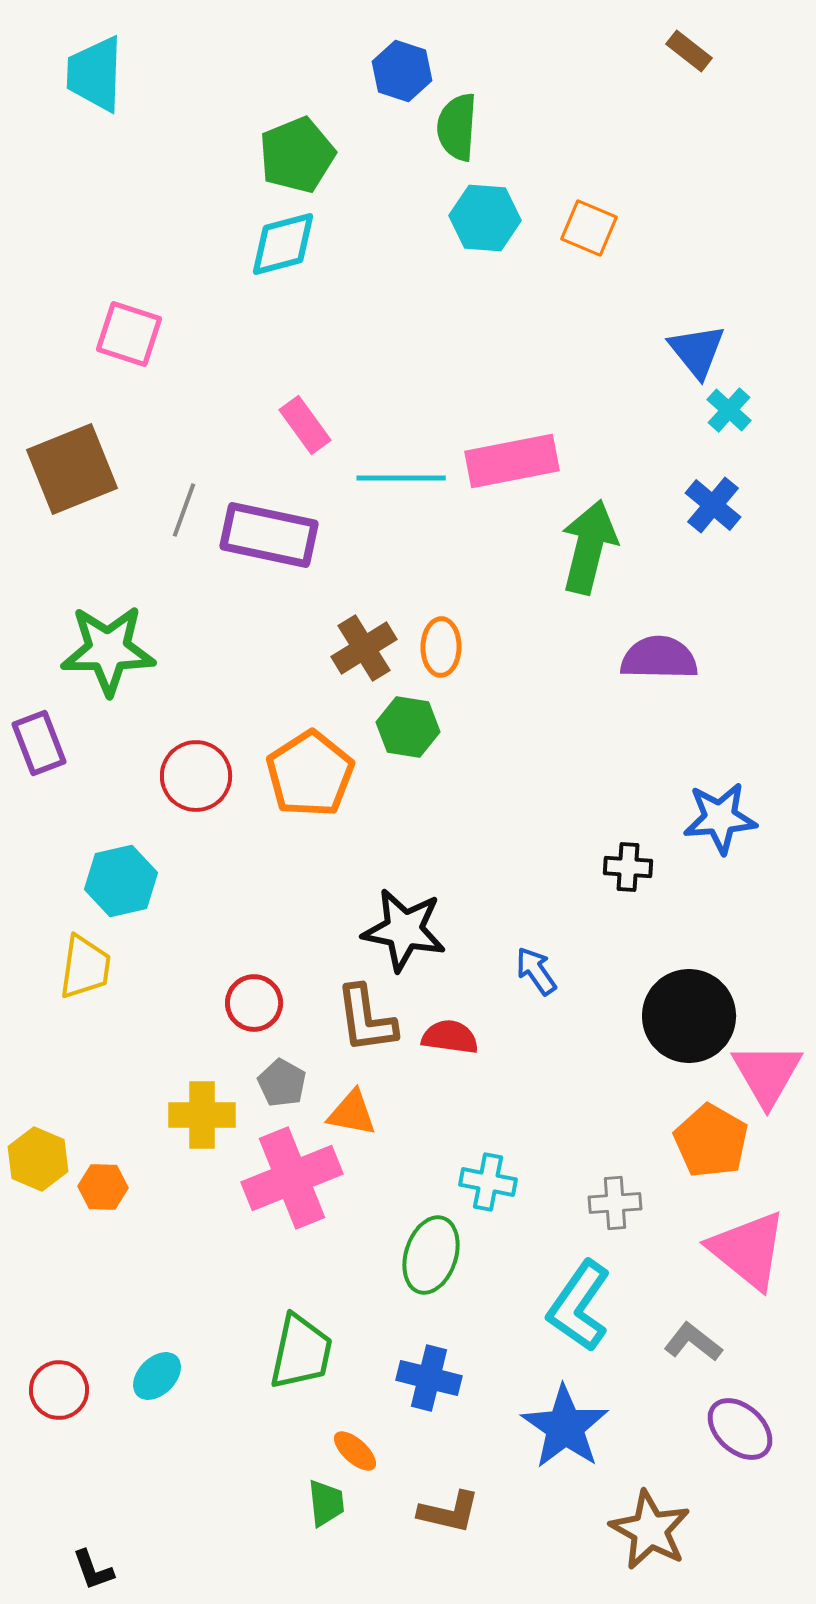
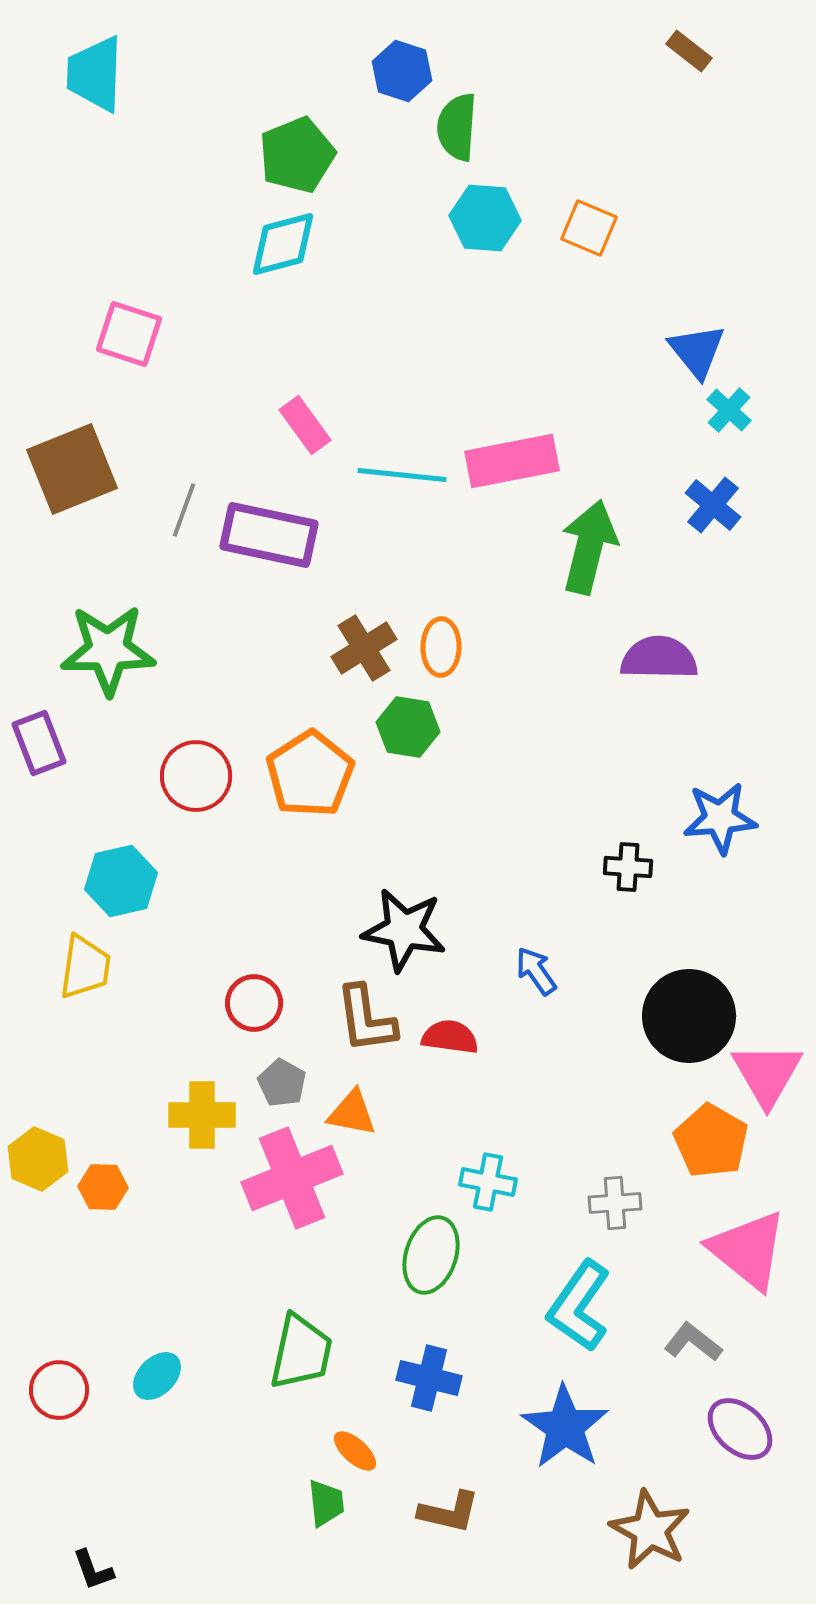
cyan line at (401, 478): moved 1 px right, 3 px up; rotated 6 degrees clockwise
